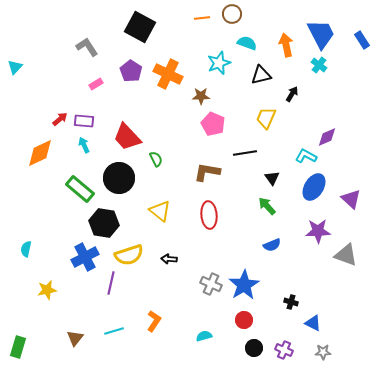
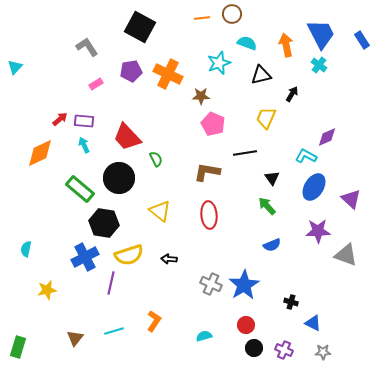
purple pentagon at (131, 71): rotated 30 degrees clockwise
red circle at (244, 320): moved 2 px right, 5 px down
